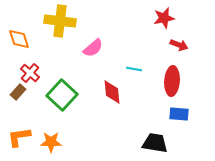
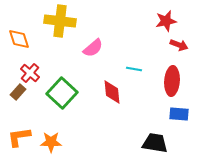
red star: moved 2 px right, 3 px down
green square: moved 2 px up
